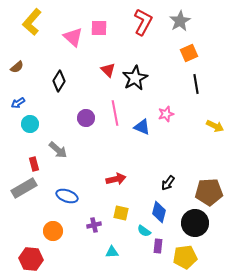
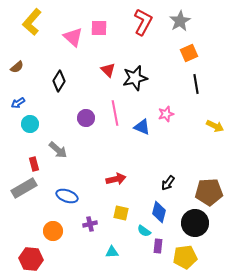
black star: rotated 15 degrees clockwise
purple cross: moved 4 px left, 1 px up
